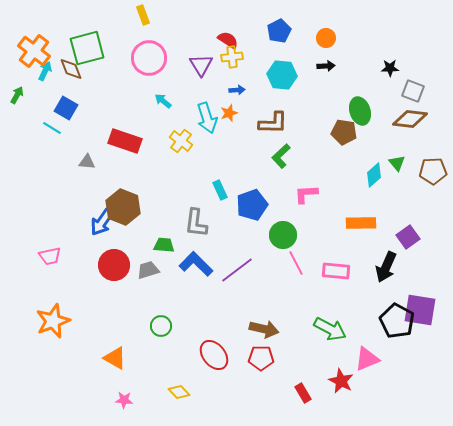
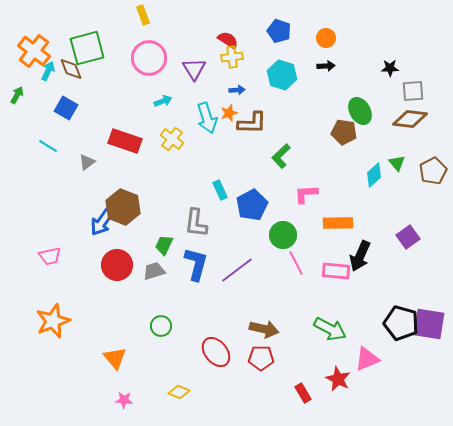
blue pentagon at (279, 31): rotated 25 degrees counterclockwise
purple triangle at (201, 65): moved 7 px left, 4 px down
cyan arrow at (45, 71): moved 3 px right
cyan hexagon at (282, 75): rotated 12 degrees clockwise
gray square at (413, 91): rotated 25 degrees counterclockwise
cyan arrow at (163, 101): rotated 120 degrees clockwise
green ellipse at (360, 111): rotated 12 degrees counterclockwise
brown L-shape at (273, 123): moved 21 px left
cyan line at (52, 128): moved 4 px left, 18 px down
yellow cross at (181, 141): moved 9 px left, 2 px up
gray triangle at (87, 162): rotated 42 degrees counterclockwise
brown pentagon at (433, 171): rotated 24 degrees counterclockwise
blue pentagon at (252, 205): rotated 8 degrees counterclockwise
orange rectangle at (361, 223): moved 23 px left
green trapezoid at (164, 245): rotated 70 degrees counterclockwise
blue L-shape at (196, 264): rotated 60 degrees clockwise
red circle at (114, 265): moved 3 px right
black arrow at (386, 267): moved 26 px left, 11 px up
gray trapezoid at (148, 270): moved 6 px right, 1 px down
purple square at (420, 310): moved 9 px right, 14 px down
black pentagon at (397, 321): moved 4 px right, 2 px down; rotated 12 degrees counterclockwise
red ellipse at (214, 355): moved 2 px right, 3 px up
orange triangle at (115, 358): rotated 20 degrees clockwise
red star at (341, 381): moved 3 px left, 2 px up
yellow diamond at (179, 392): rotated 25 degrees counterclockwise
